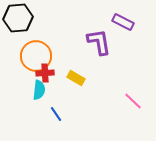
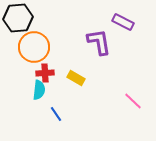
orange circle: moved 2 px left, 9 px up
